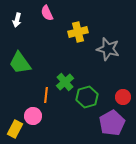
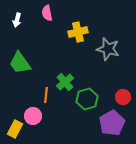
pink semicircle: rotated 14 degrees clockwise
green hexagon: moved 2 px down
